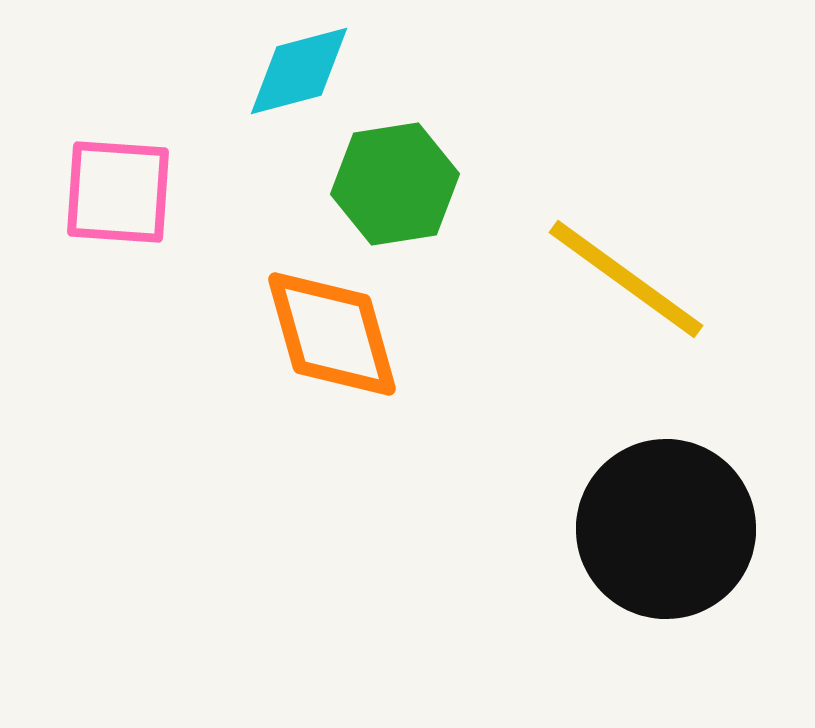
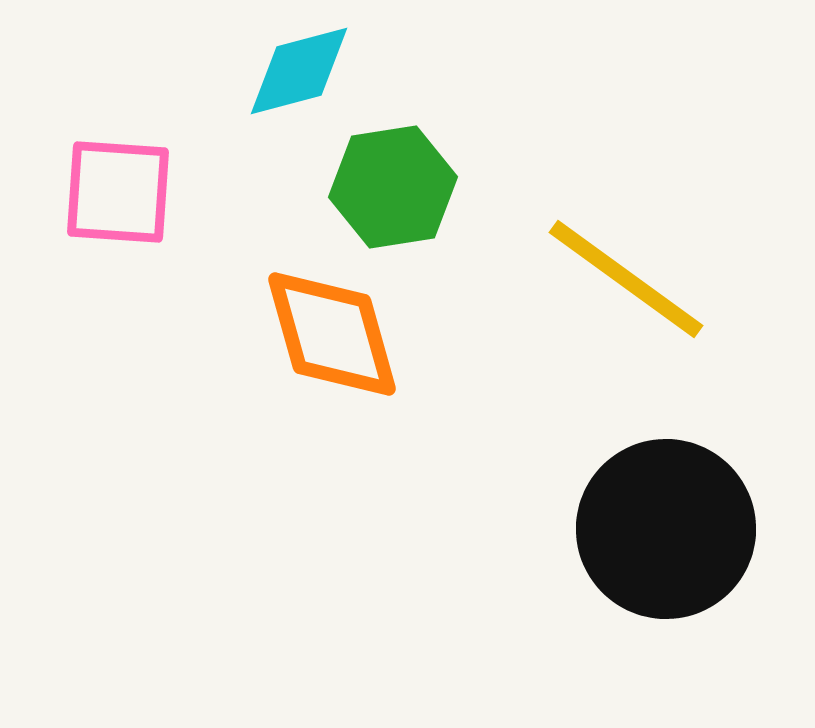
green hexagon: moved 2 px left, 3 px down
